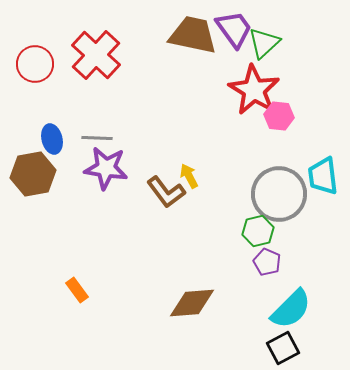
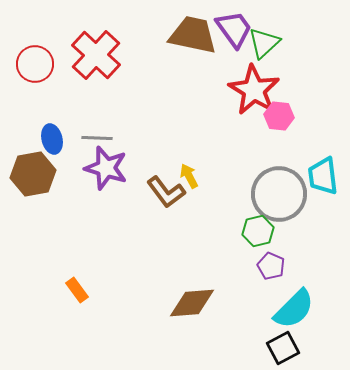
purple star: rotated 9 degrees clockwise
purple pentagon: moved 4 px right, 4 px down
cyan semicircle: moved 3 px right
